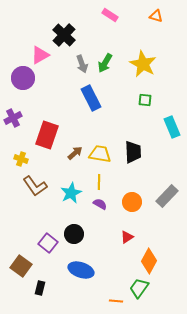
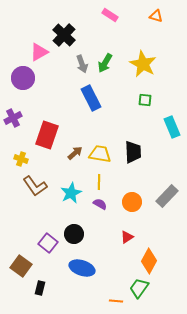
pink triangle: moved 1 px left, 3 px up
blue ellipse: moved 1 px right, 2 px up
